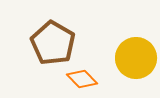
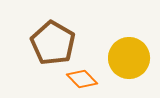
yellow circle: moved 7 px left
